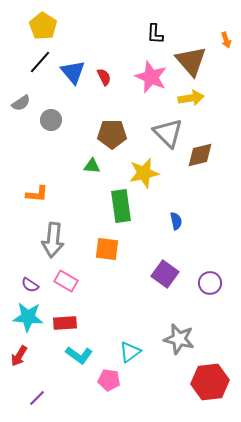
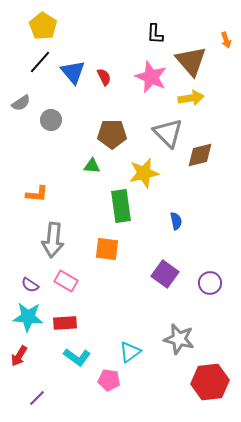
cyan L-shape: moved 2 px left, 2 px down
